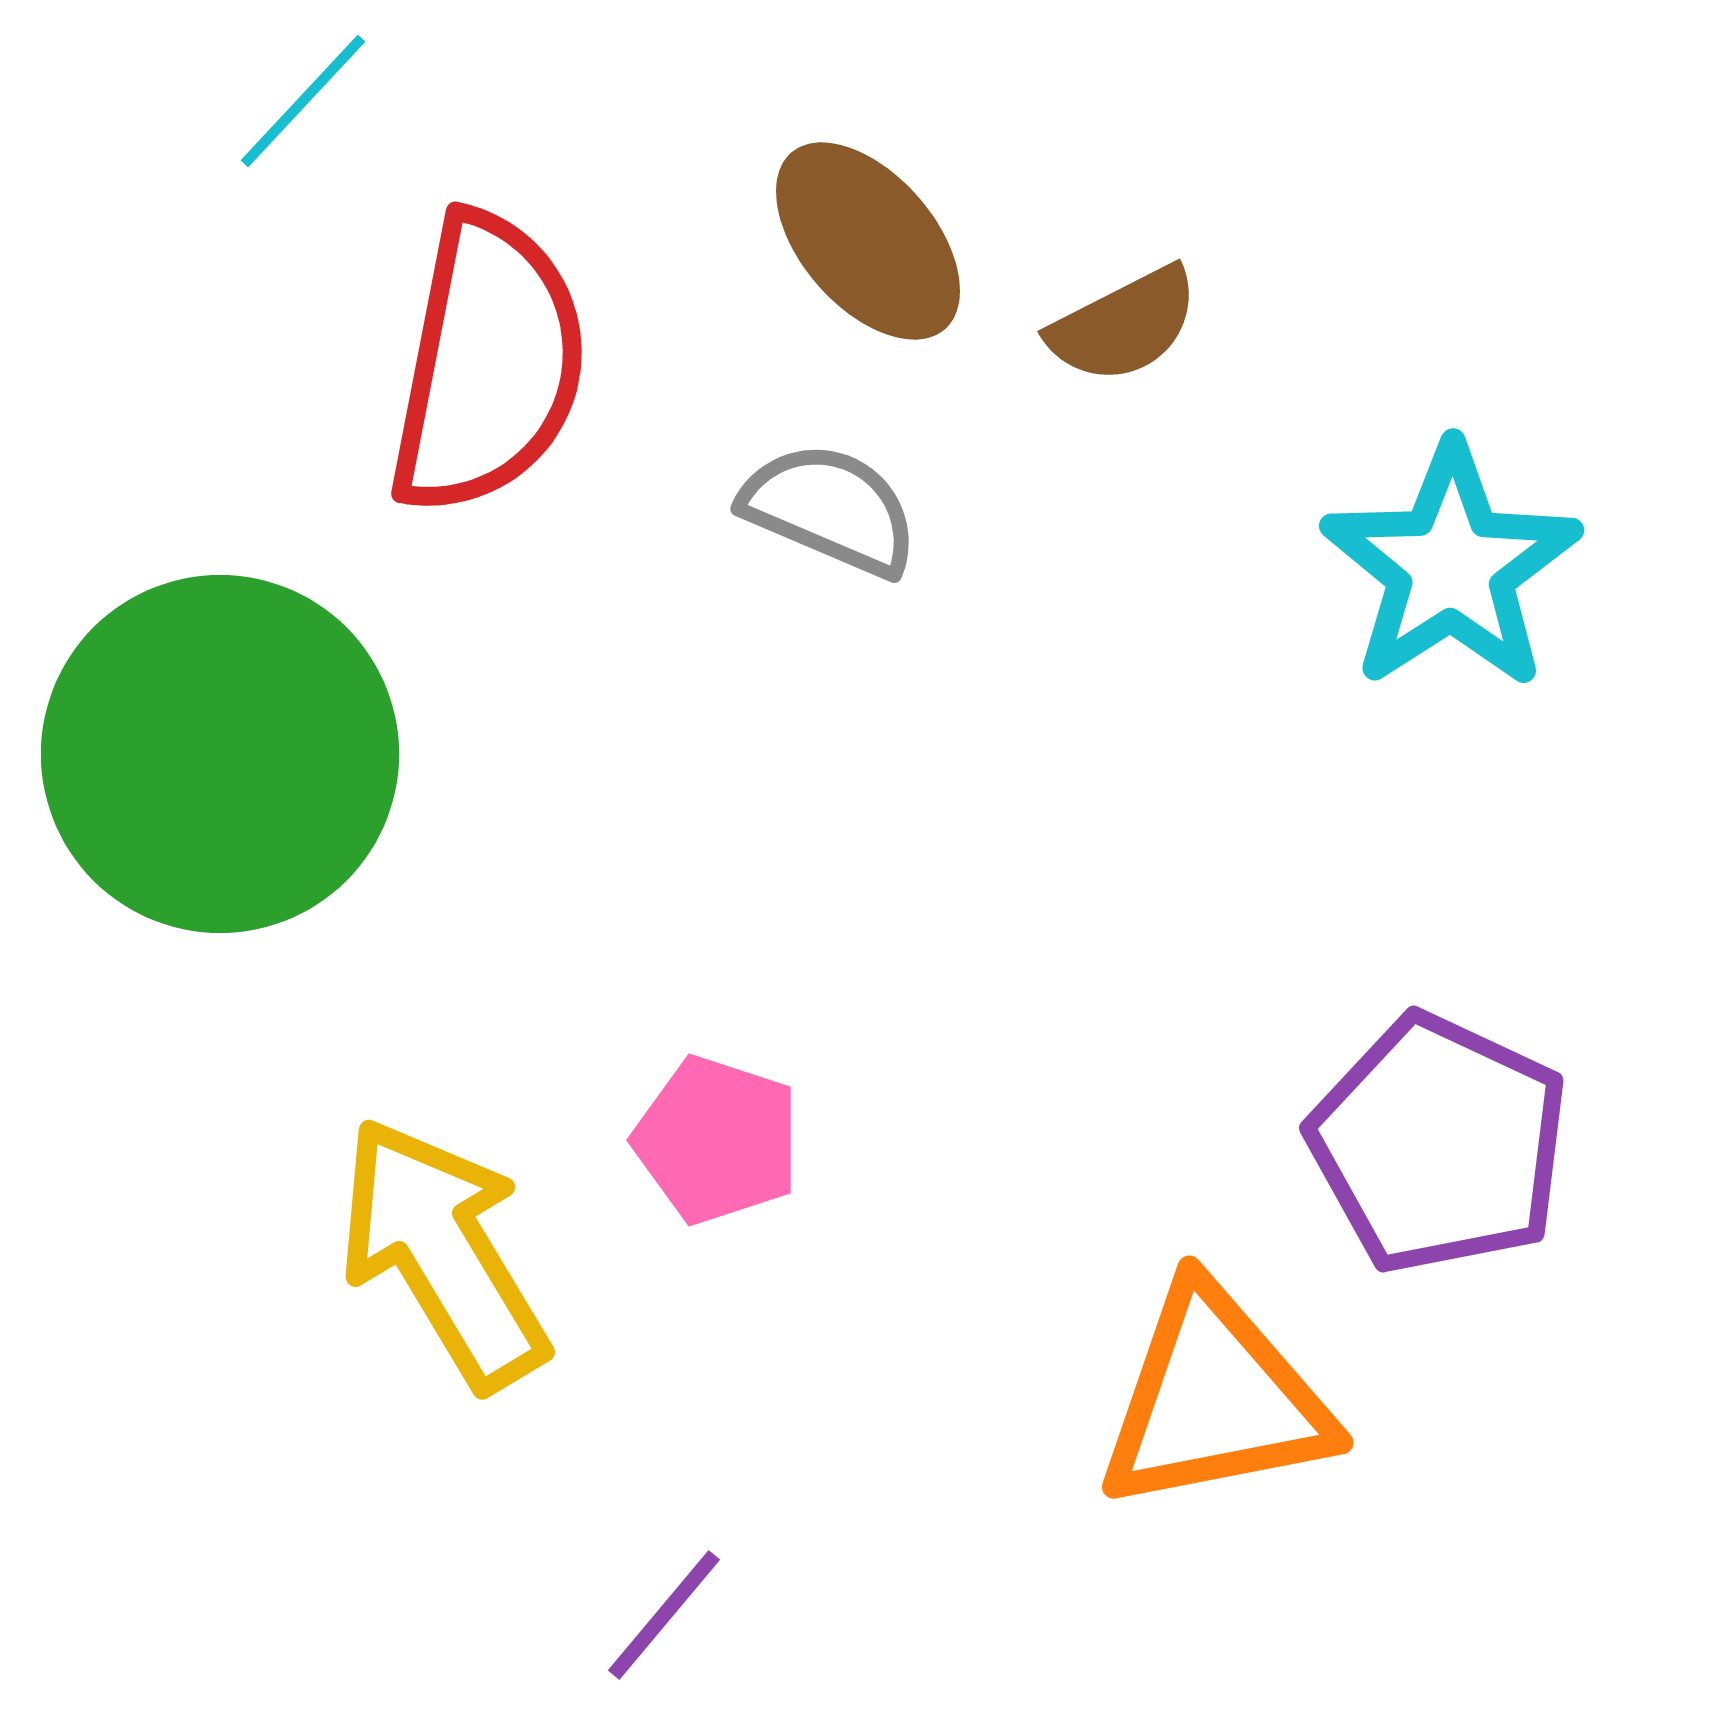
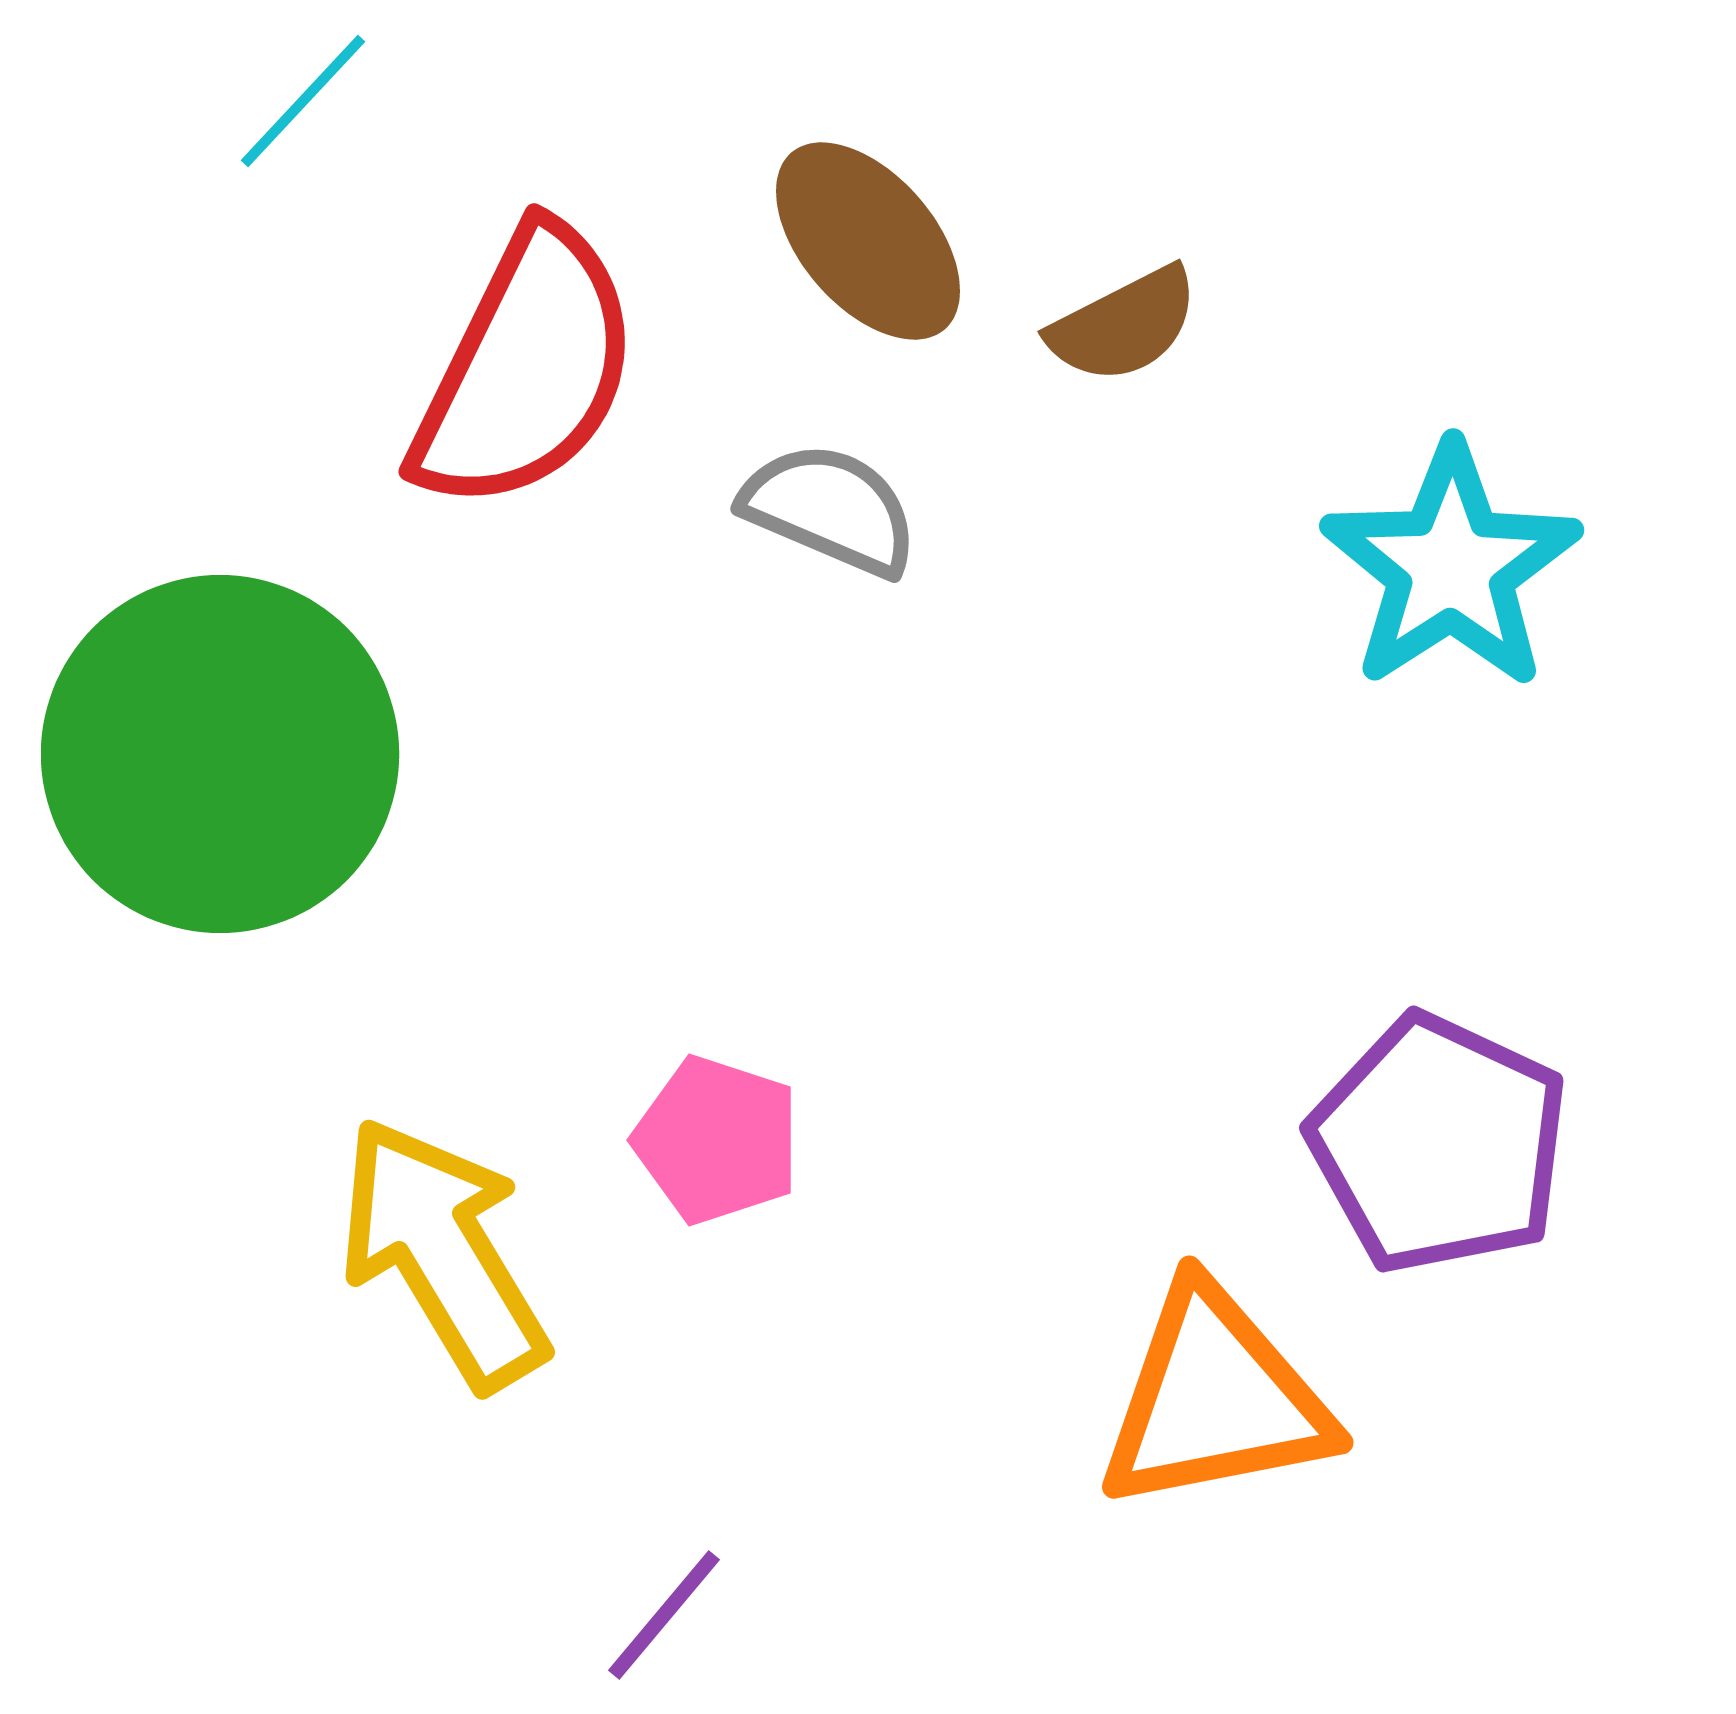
red semicircle: moved 38 px right, 5 px down; rotated 15 degrees clockwise
